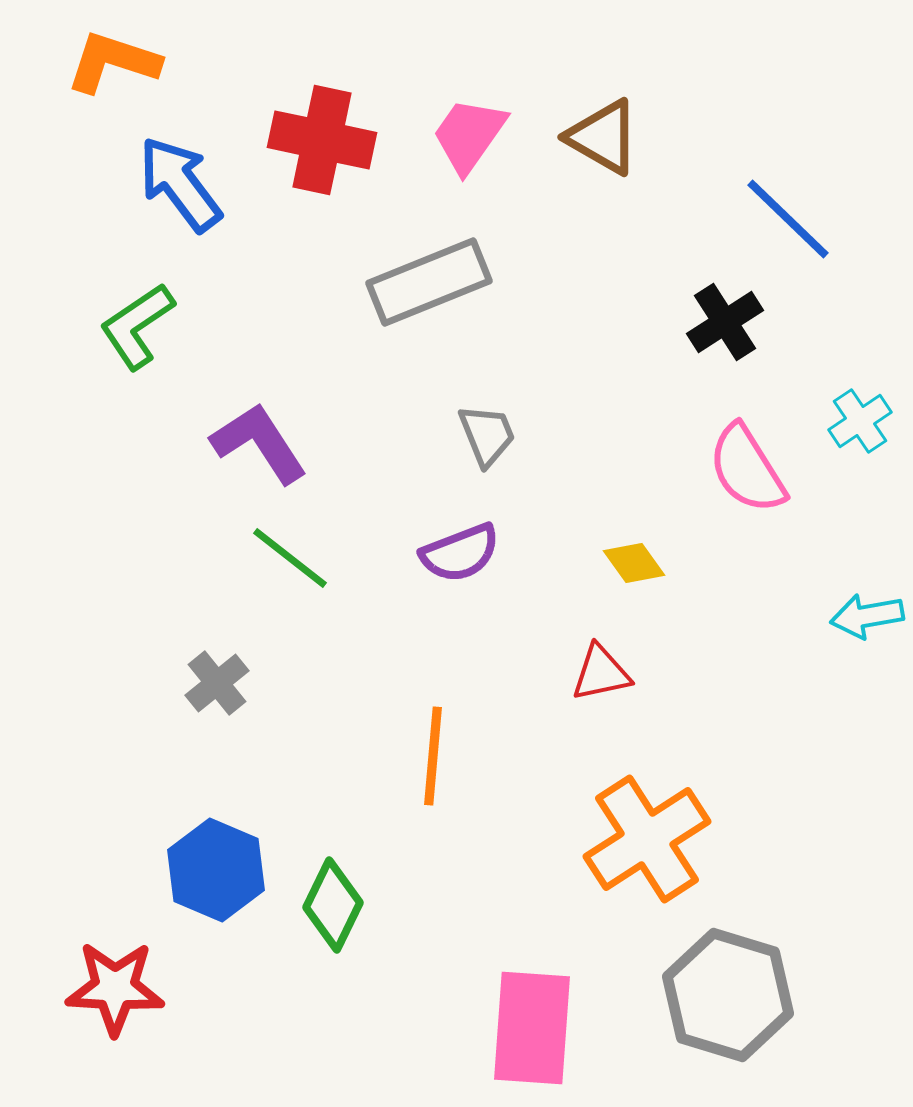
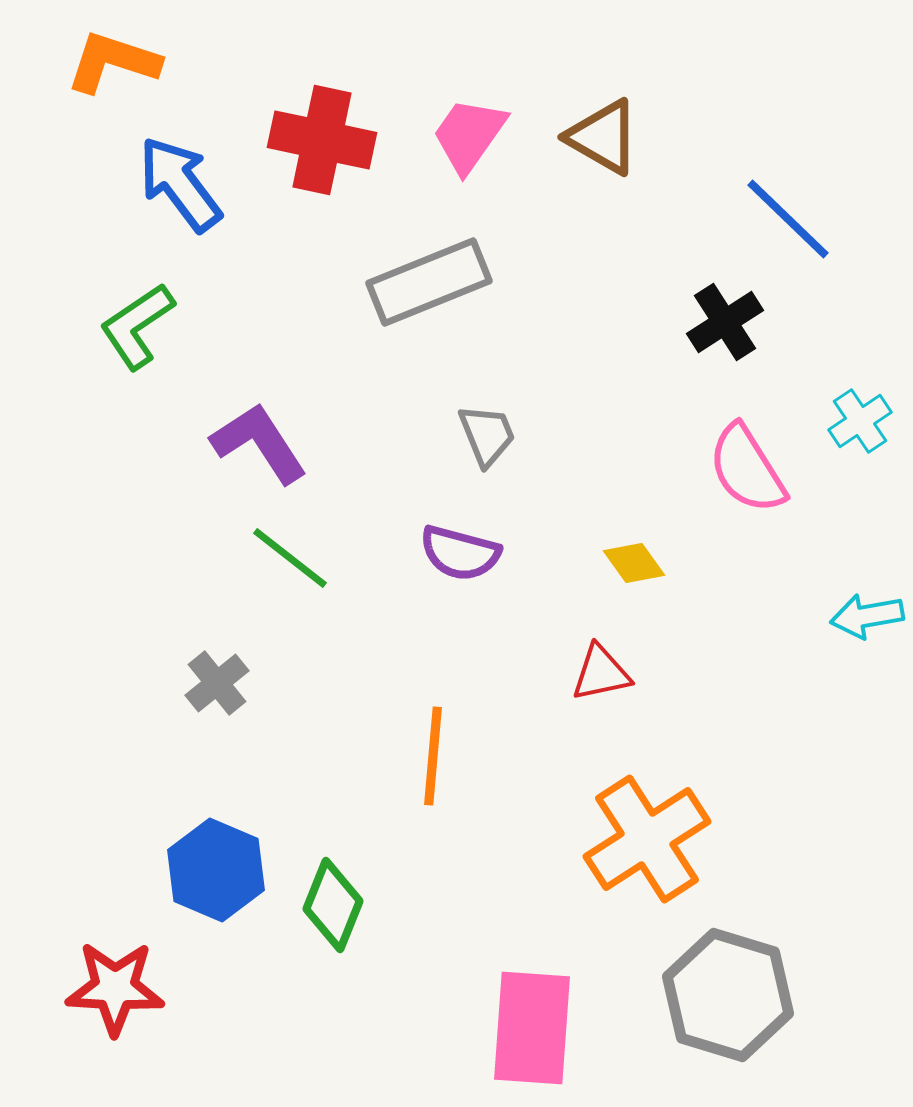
purple semicircle: rotated 36 degrees clockwise
green diamond: rotated 4 degrees counterclockwise
